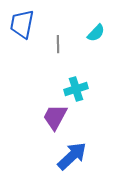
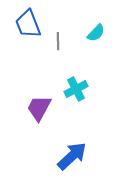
blue trapezoid: moved 6 px right; rotated 32 degrees counterclockwise
gray line: moved 3 px up
cyan cross: rotated 10 degrees counterclockwise
purple trapezoid: moved 16 px left, 9 px up
